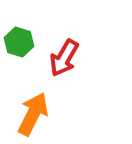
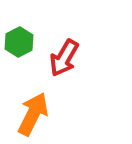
green hexagon: rotated 16 degrees clockwise
